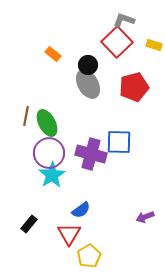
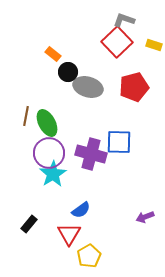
black circle: moved 20 px left, 7 px down
gray ellipse: moved 3 px down; rotated 44 degrees counterclockwise
cyan star: moved 1 px right, 1 px up
